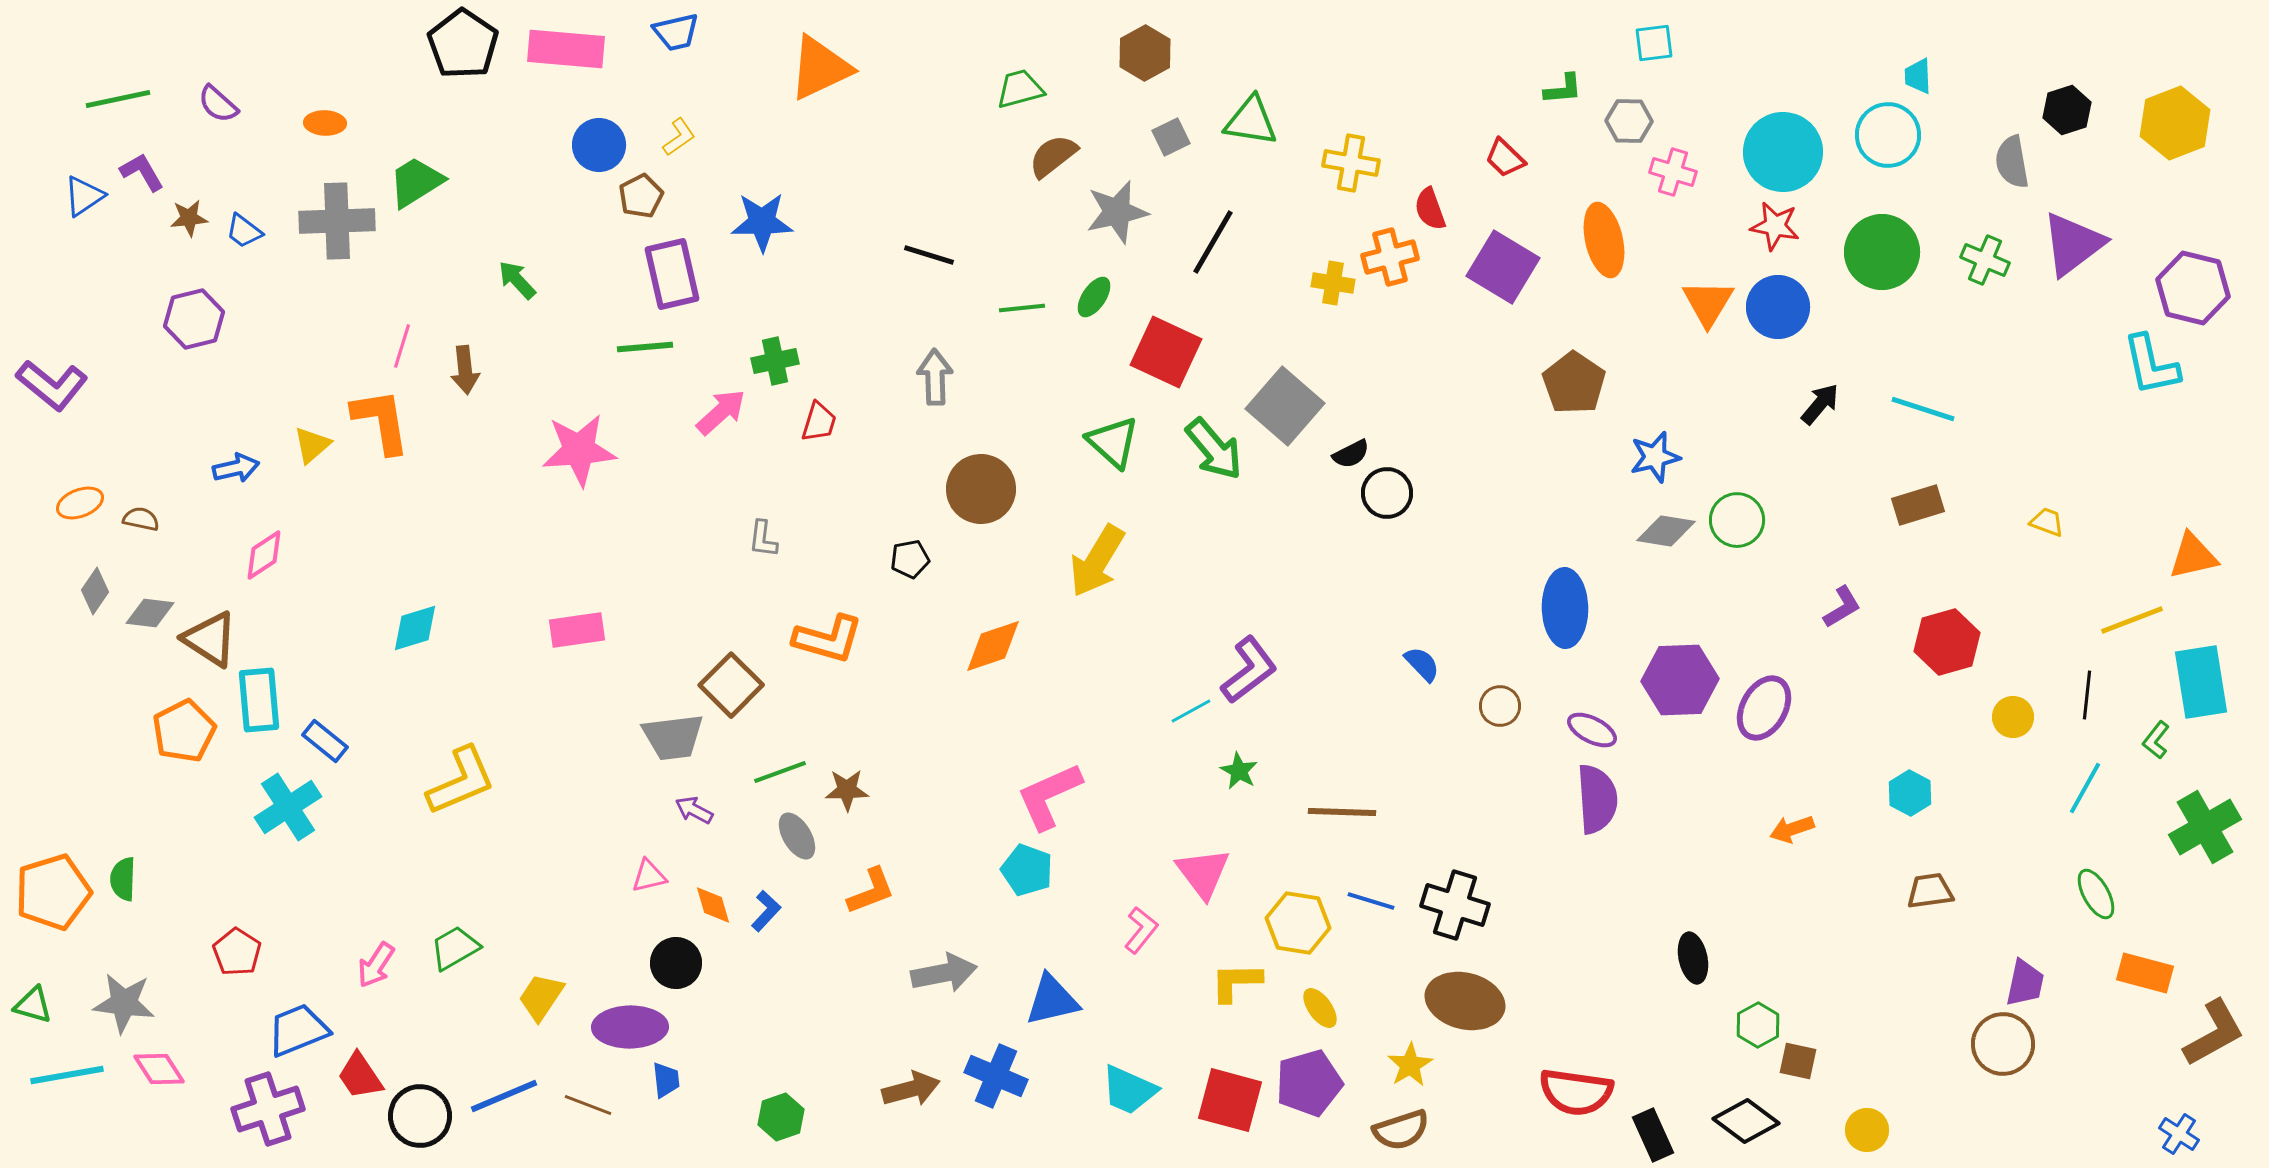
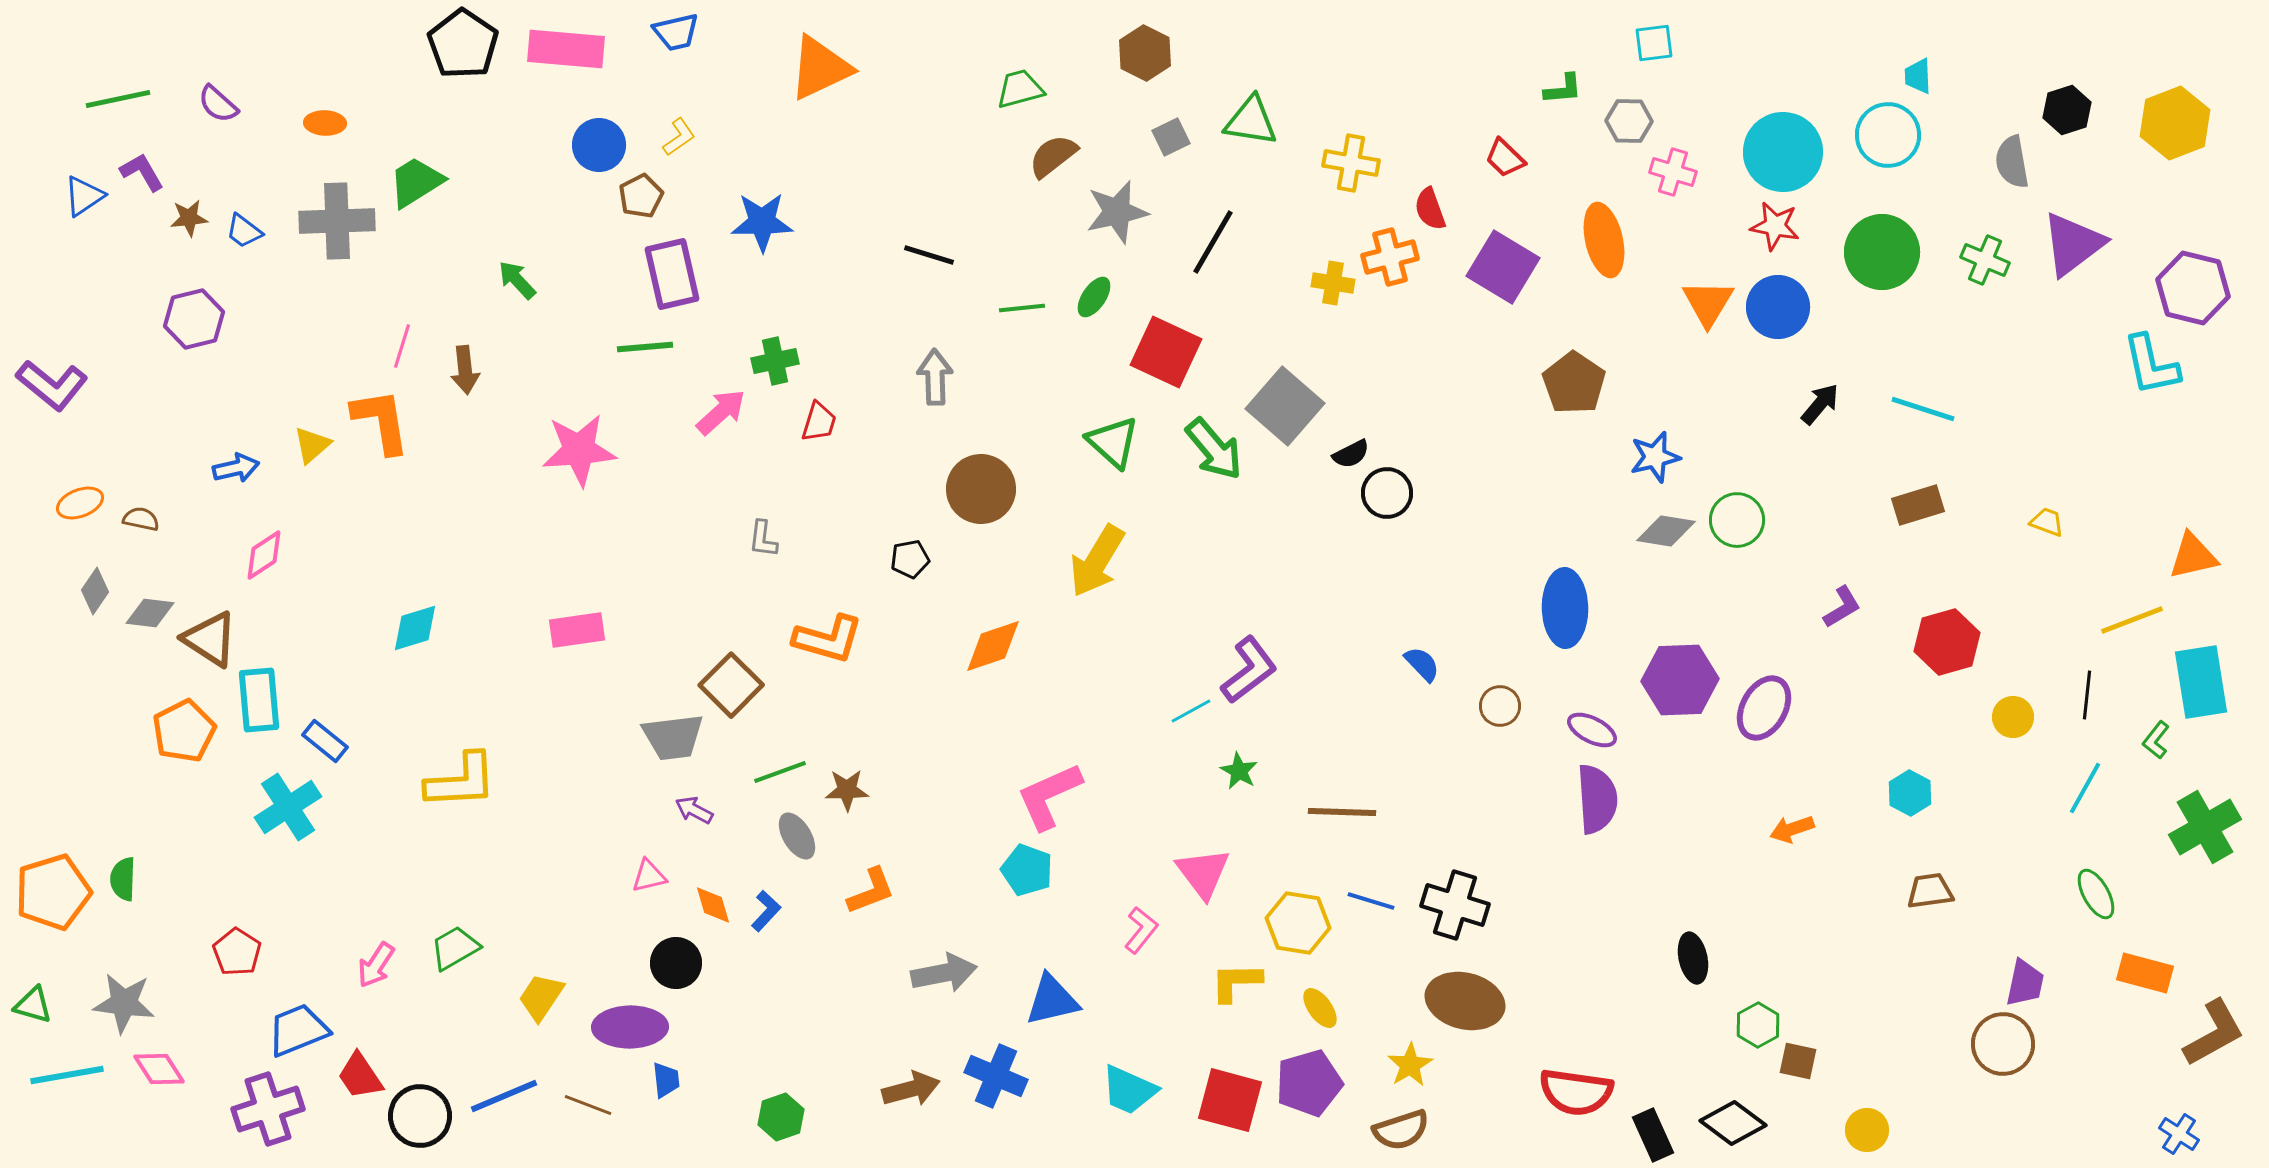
brown hexagon at (1145, 53): rotated 4 degrees counterclockwise
yellow L-shape at (461, 781): rotated 20 degrees clockwise
black diamond at (1746, 1121): moved 13 px left, 2 px down
